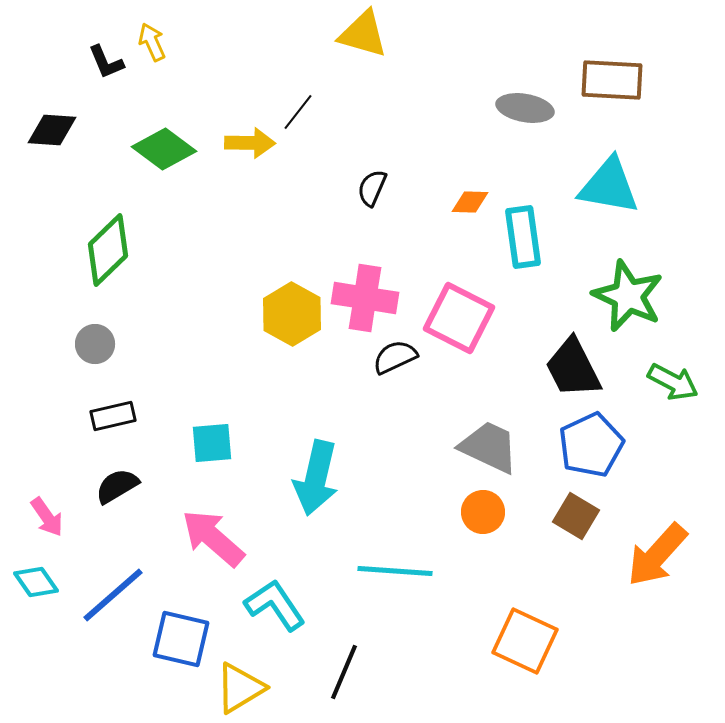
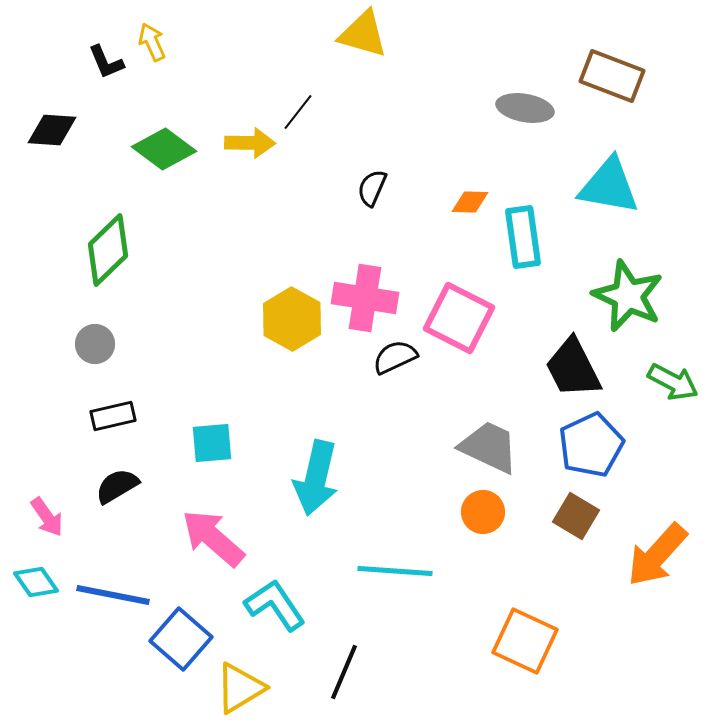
brown rectangle at (612, 80): moved 4 px up; rotated 18 degrees clockwise
yellow hexagon at (292, 314): moved 5 px down
blue line at (113, 595): rotated 52 degrees clockwise
blue square at (181, 639): rotated 28 degrees clockwise
